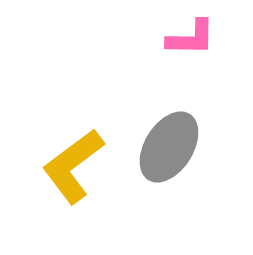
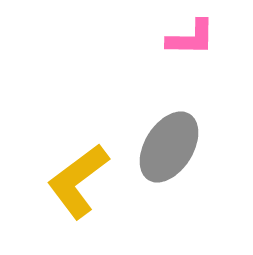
yellow L-shape: moved 5 px right, 15 px down
